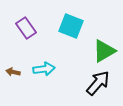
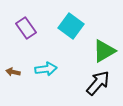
cyan square: rotated 15 degrees clockwise
cyan arrow: moved 2 px right
